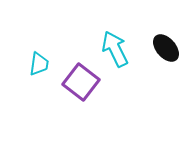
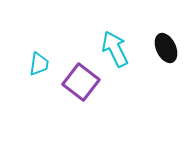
black ellipse: rotated 16 degrees clockwise
